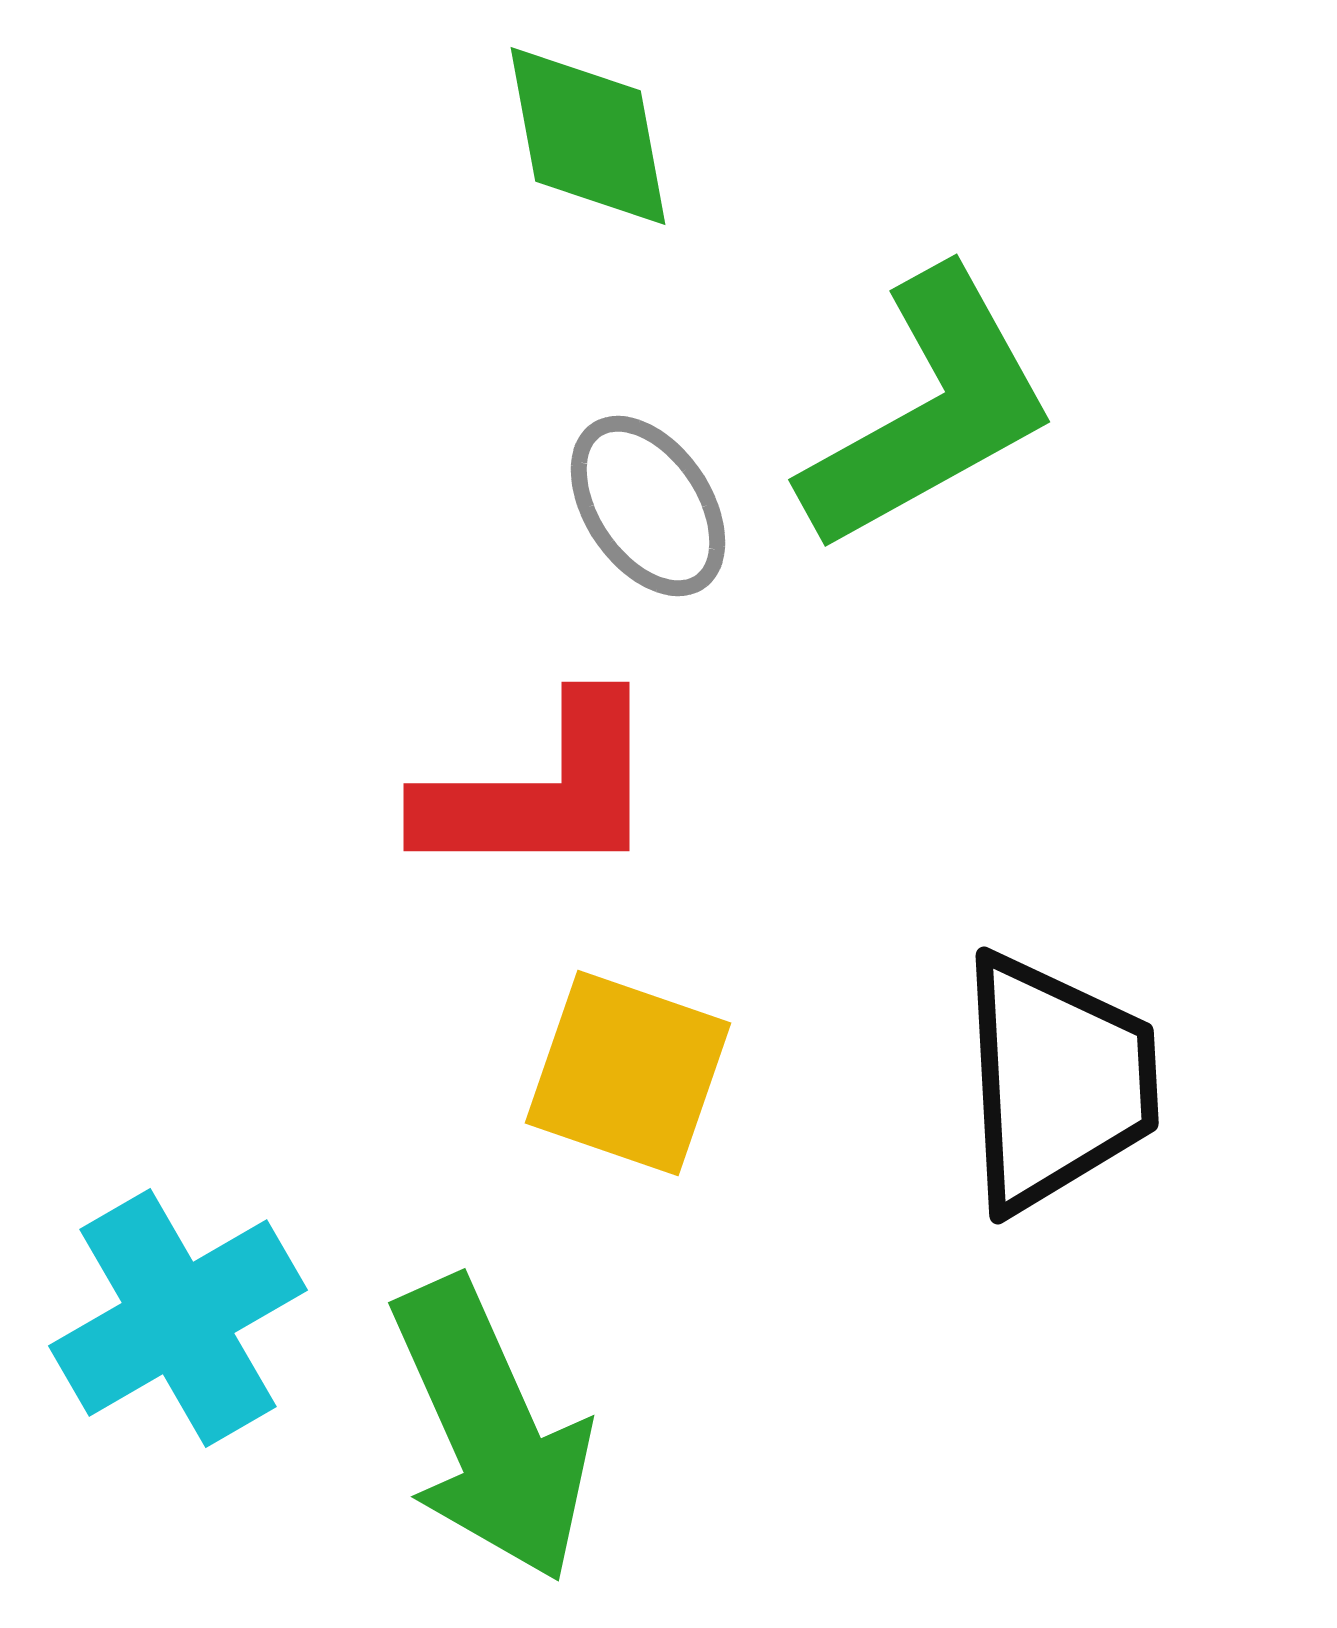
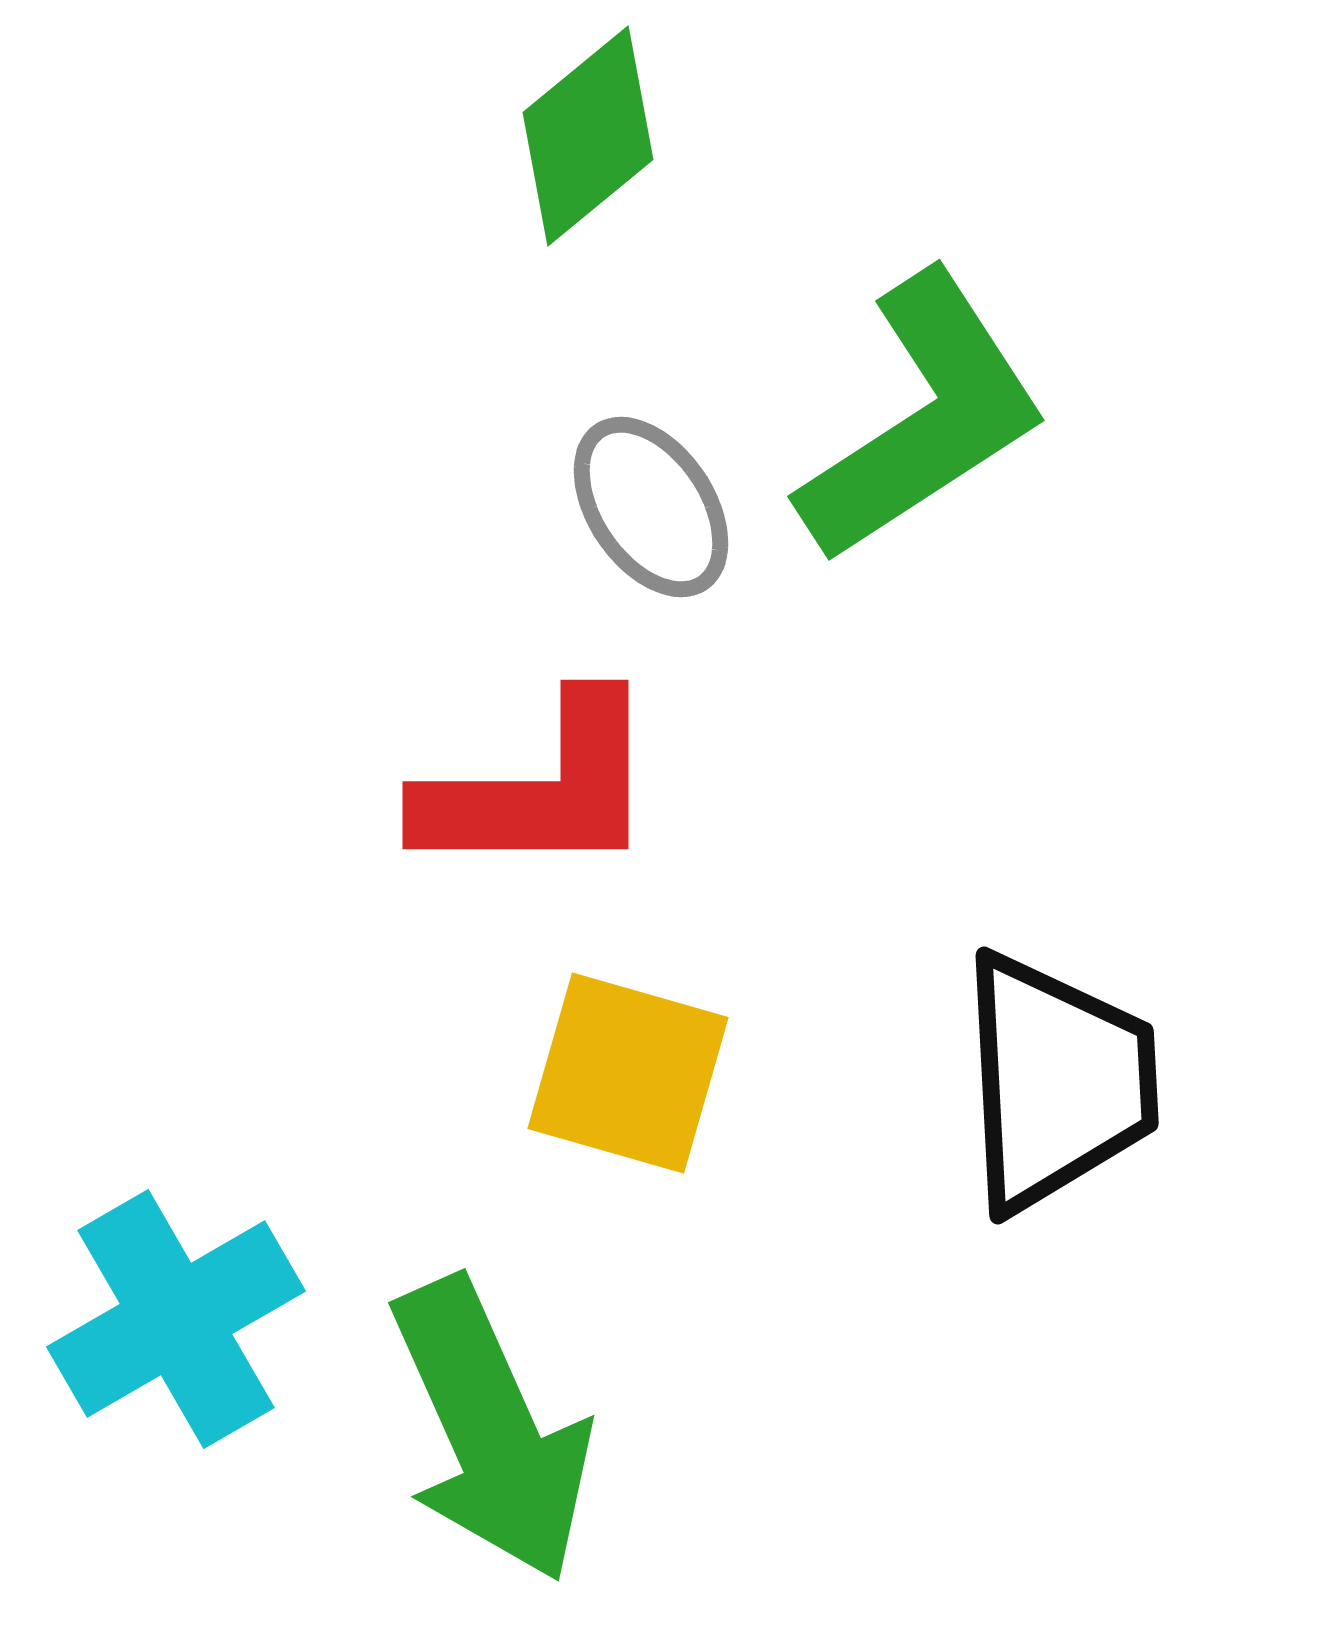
green diamond: rotated 61 degrees clockwise
green L-shape: moved 6 px left, 7 px down; rotated 4 degrees counterclockwise
gray ellipse: moved 3 px right, 1 px down
red L-shape: moved 1 px left, 2 px up
yellow square: rotated 3 degrees counterclockwise
cyan cross: moved 2 px left, 1 px down
